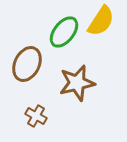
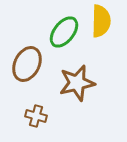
yellow semicircle: rotated 32 degrees counterclockwise
brown cross: rotated 15 degrees counterclockwise
